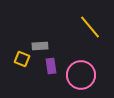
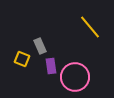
gray rectangle: rotated 70 degrees clockwise
pink circle: moved 6 px left, 2 px down
